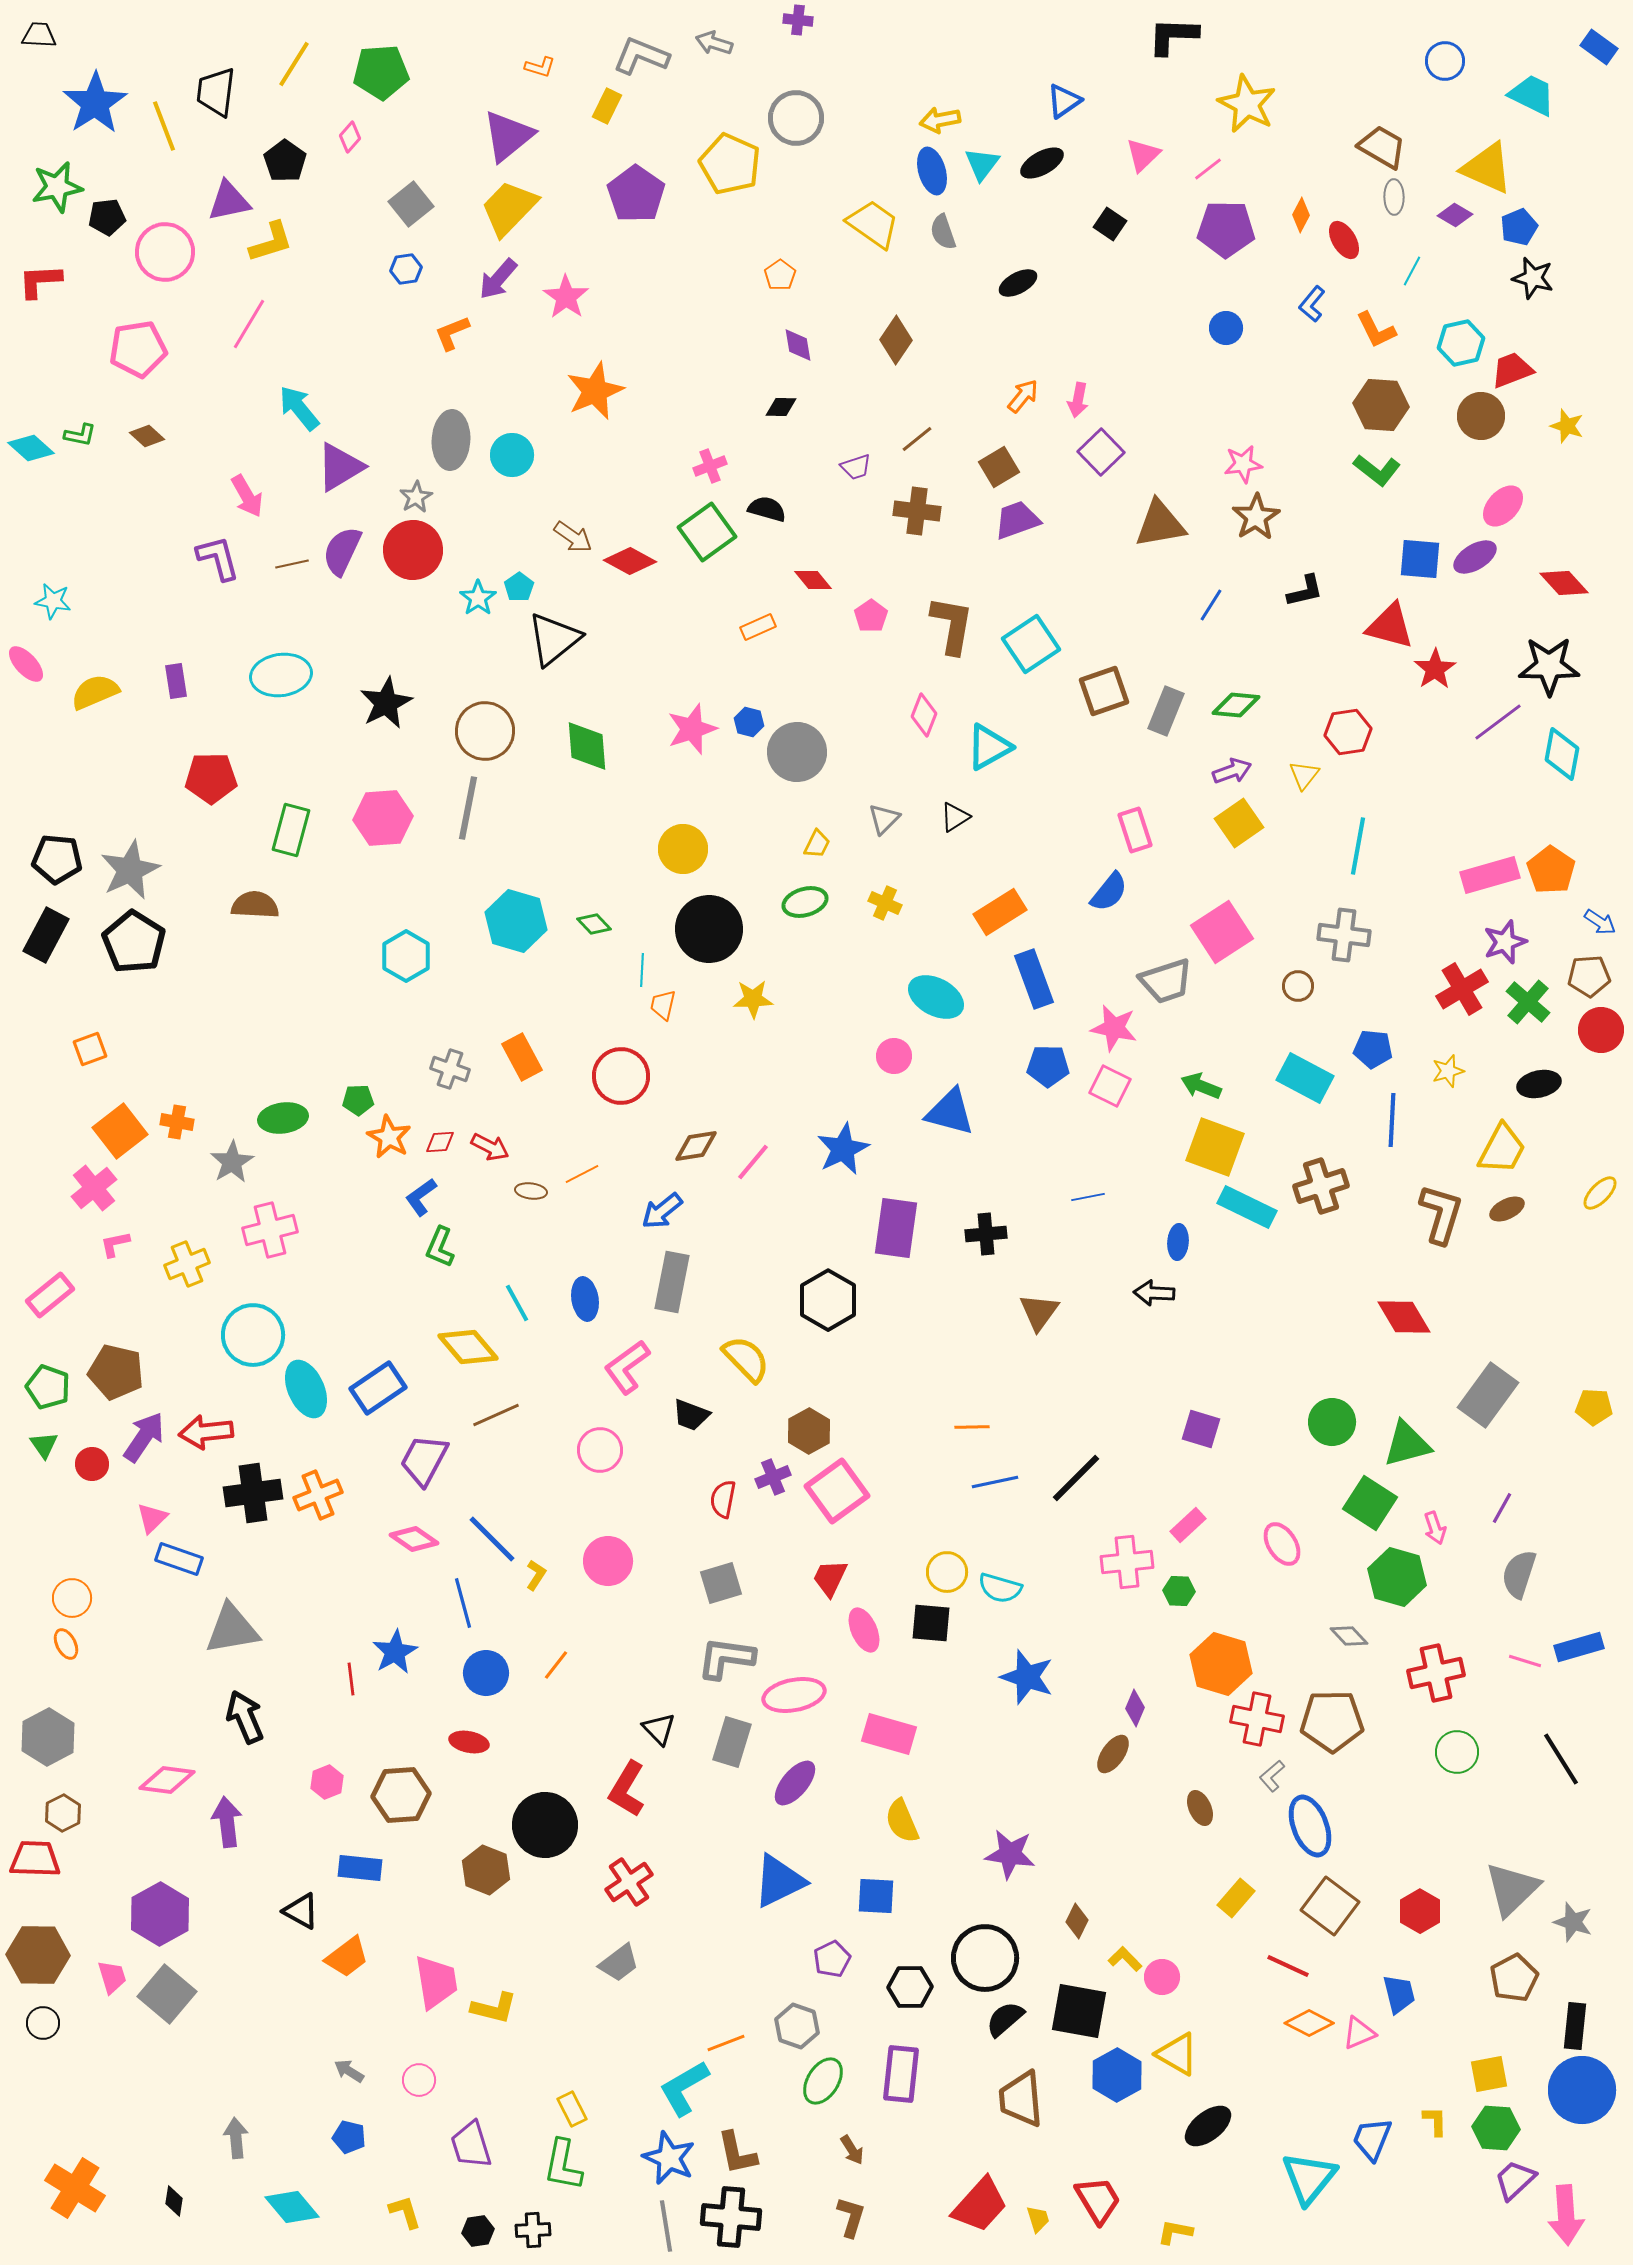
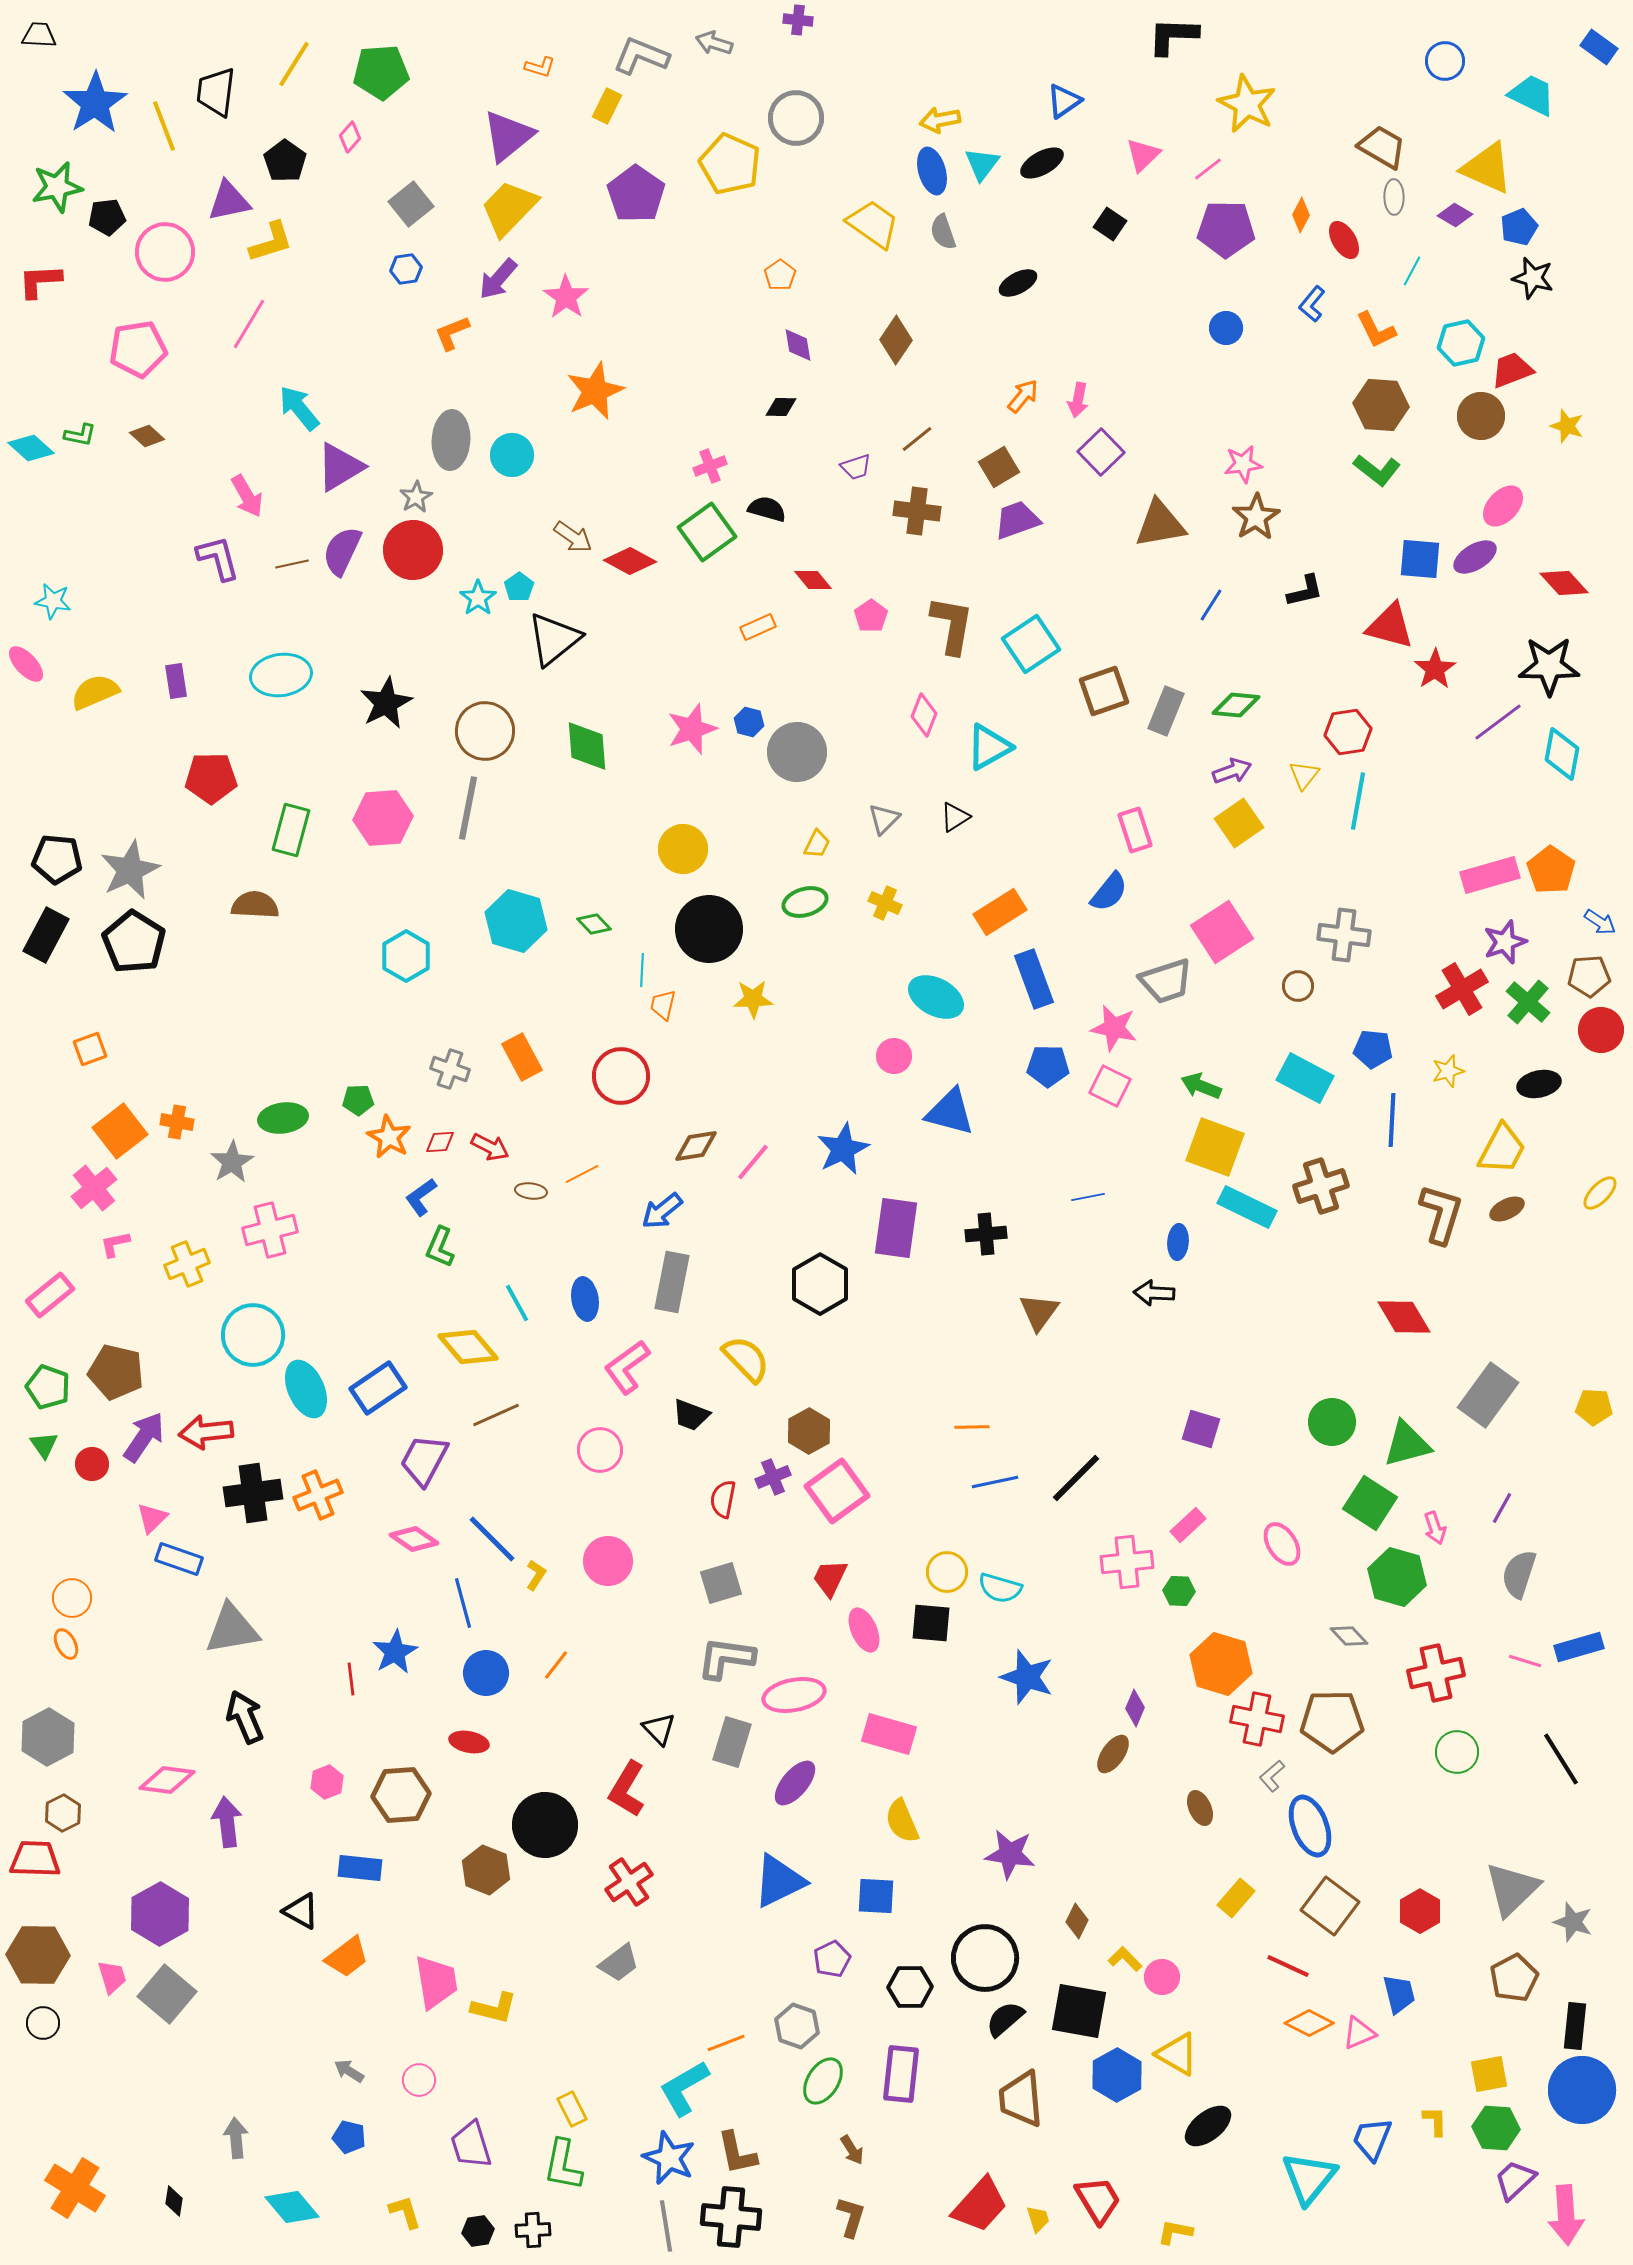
cyan line at (1358, 846): moved 45 px up
black hexagon at (828, 1300): moved 8 px left, 16 px up
